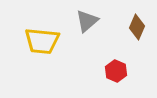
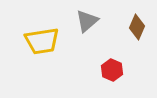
yellow trapezoid: rotated 15 degrees counterclockwise
red hexagon: moved 4 px left, 1 px up
